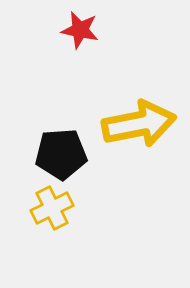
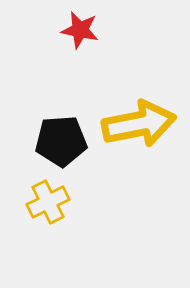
black pentagon: moved 13 px up
yellow cross: moved 4 px left, 6 px up
